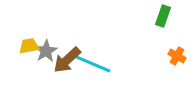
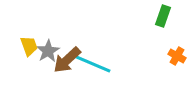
yellow trapezoid: rotated 80 degrees clockwise
gray star: moved 2 px right
